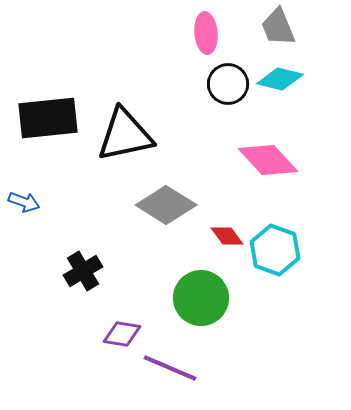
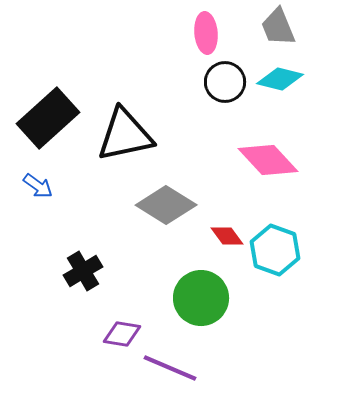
black circle: moved 3 px left, 2 px up
black rectangle: rotated 36 degrees counterclockwise
blue arrow: moved 14 px right, 16 px up; rotated 16 degrees clockwise
